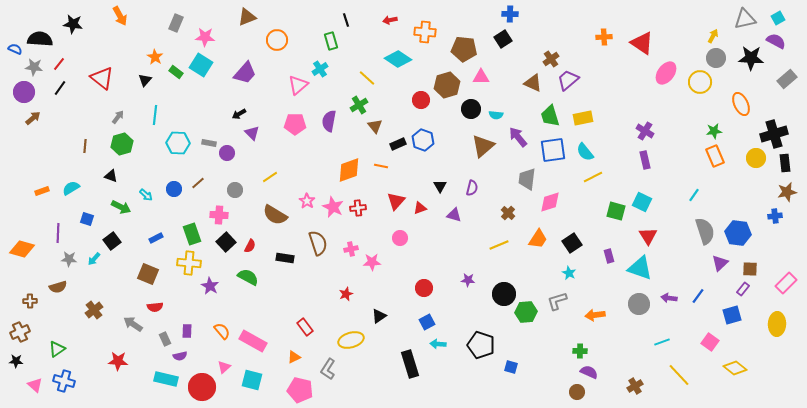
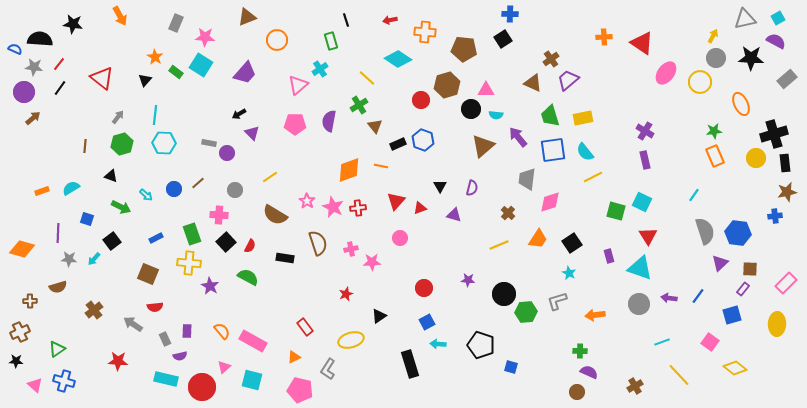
pink triangle at (481, 77): moved 5 px right, 13 px down
cyan hexagon at (178, 143): moved 14 px left
